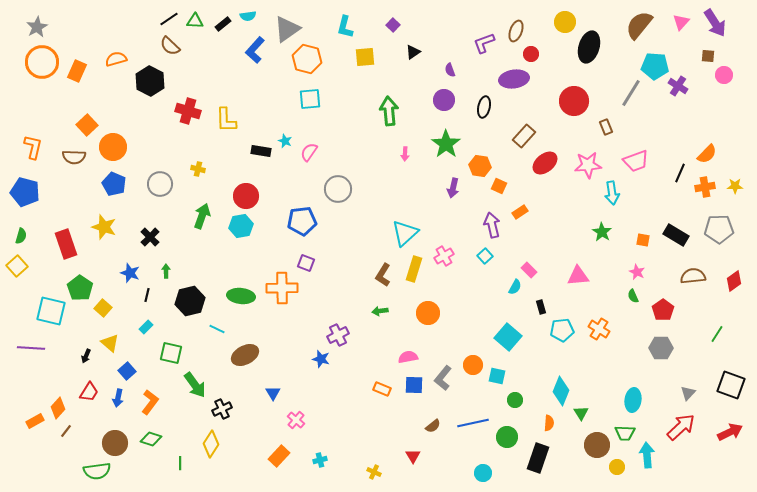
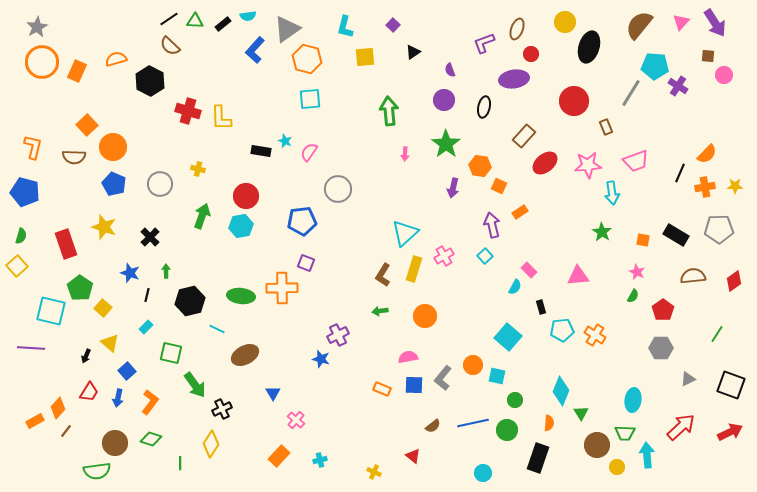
brown ellipse at (516, 31): moved 1 px right, 2 px up
yellow L-shape at (226, 120): moved 5 px left, 2 px up
green semicircle at (633, 296): rotated 128 degrees counterclockwise
orange circle at (428, 313): moved 3 px left, 3 px down
orange cross at (599, 329): moved 4 px left, 6 px down
gray triangle at (688, 393): moved 14 px up; rotated 21 degrees clockwise
green circle at (507, 437): moved 7 px up
red triangle at (413, 456): rotated 21 degrees counterclockwise
